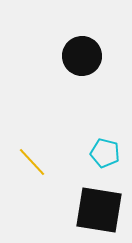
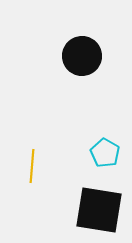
cyan pentagon: rotated 16 degrees clockwise
yellow line: moved 4 px down; rotated 48 degrees clockwise
